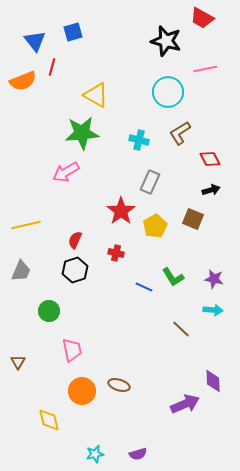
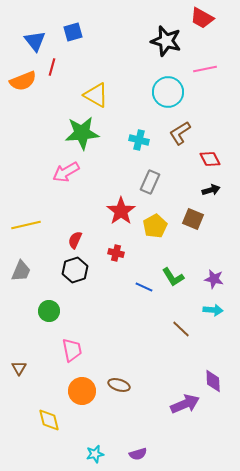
brown triangle: moved 1 px right, 6 px down
